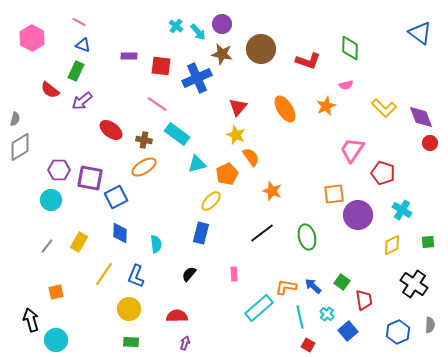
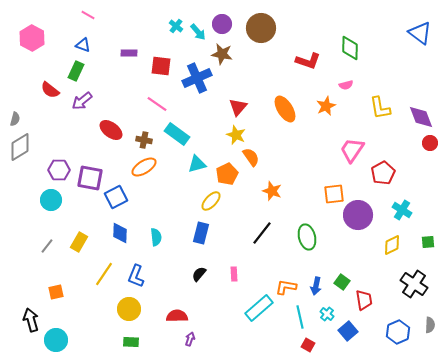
pink line at (79, 22): moved 9 px right, 7 px up
brown circle at (261, 49): moved 21 px up
purple rectangle at (129, 56): moved 3 px up
yellow L-shape at (384, 108): moved 4 px left; rotated 35 degrees clockwise
red pentagon at (383, 173): rotated 25 degrees clockwise
black line at (262, 233): rotated 15 degrees counterclockwise
cyan semicircle at (156, 244): moved 7 px up
black semicircle at (189, 274): moved 10 px right
blue arrow at (313, 286): moved 3 px right; rotated 120 degrees counterclockwise
purple arrow at (185, 343): moved 5 px right, 4 px up
